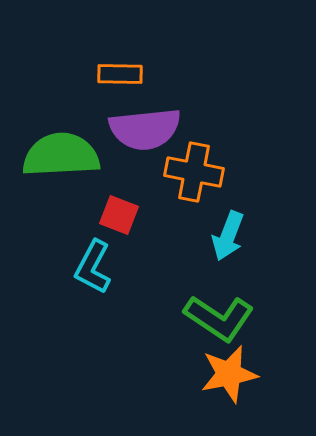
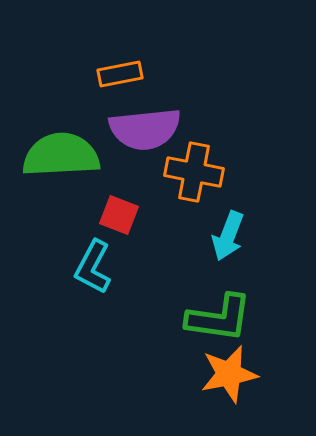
orange rectangle: rotated 12 degrees counterclockwise
green L-shape: rotated 26 degrees counterclockwise
